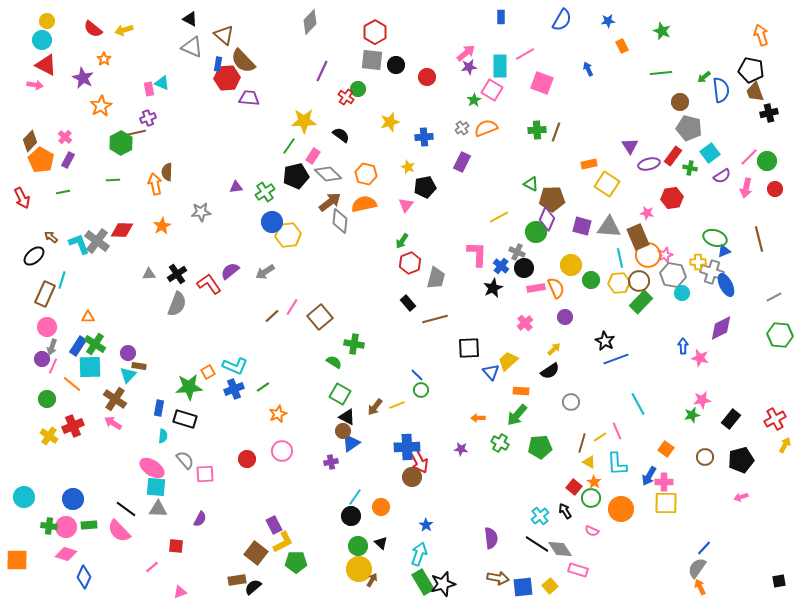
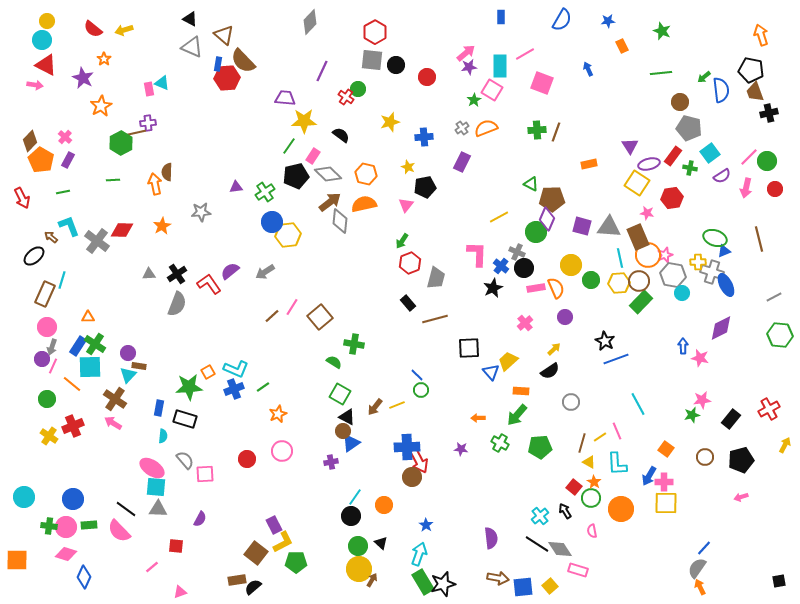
purple trapezoid at (249, 98): moved 36 px right
purple cross at (148, 118): moved 5 px down; rotated 14 degrees clockwise
yellow square at (607, 184): moved 30 px right, 1 px up
cyan L-shape at (79, 244): moved 10 px left, 18 px up
cyan L-shape at (235, 366): moved 1 px right, 3 px down
red cross at (775, 419): moved 6 px left, 10 px up
orange circle at (381, 507): moved 3 px right, 2 px up
pink semicircle at (592, 531): rotated 56 degrees clockwise
